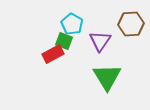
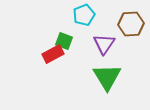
cyan pentagon: moved 12 px right, 9 px up; rotated 20 degrees clockwise
purple triangle: moved 4 px right, 3 px down
